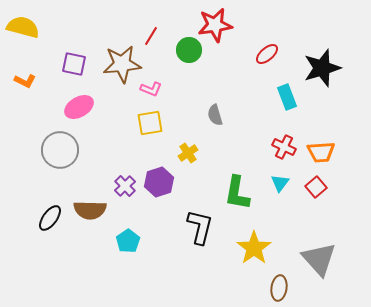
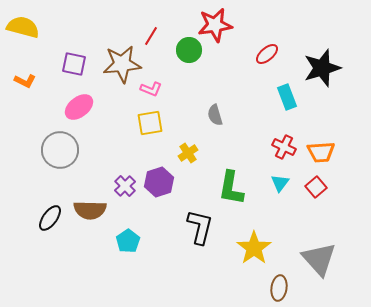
pink ellipse: rotated 8 degrees counterclockwise
green L-shape: moved 6 px left, 5 px up
